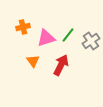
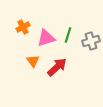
orange cross: rotated 16 degrees counterclockwise
green line: rotated 21 degrees counterclockwise
gray cross: rotated 18 degrees clockwise
red arrow: moved 4 px left, 2 px down; rotated 20 degrees clockwise
